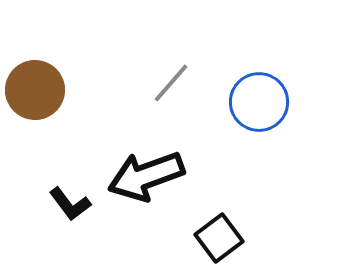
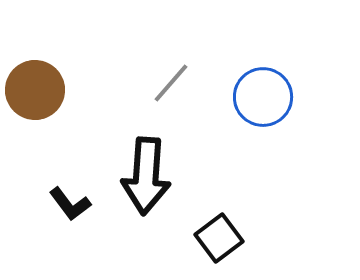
blue circle: moved 4 px right, 5 px up
black arrow: rotated 66 degrees counterclockwise
